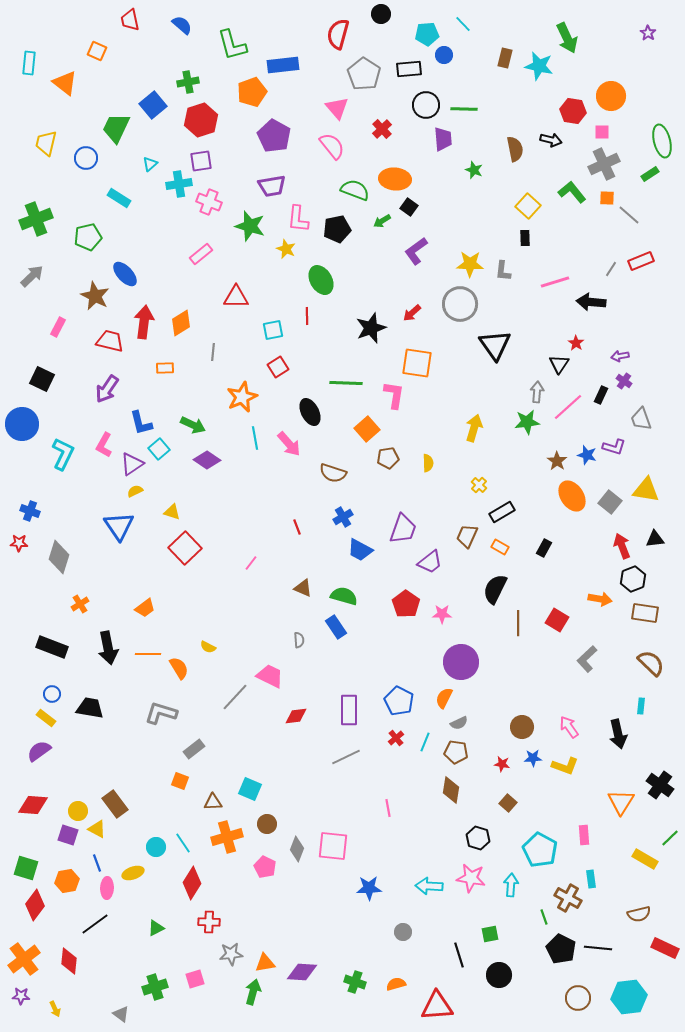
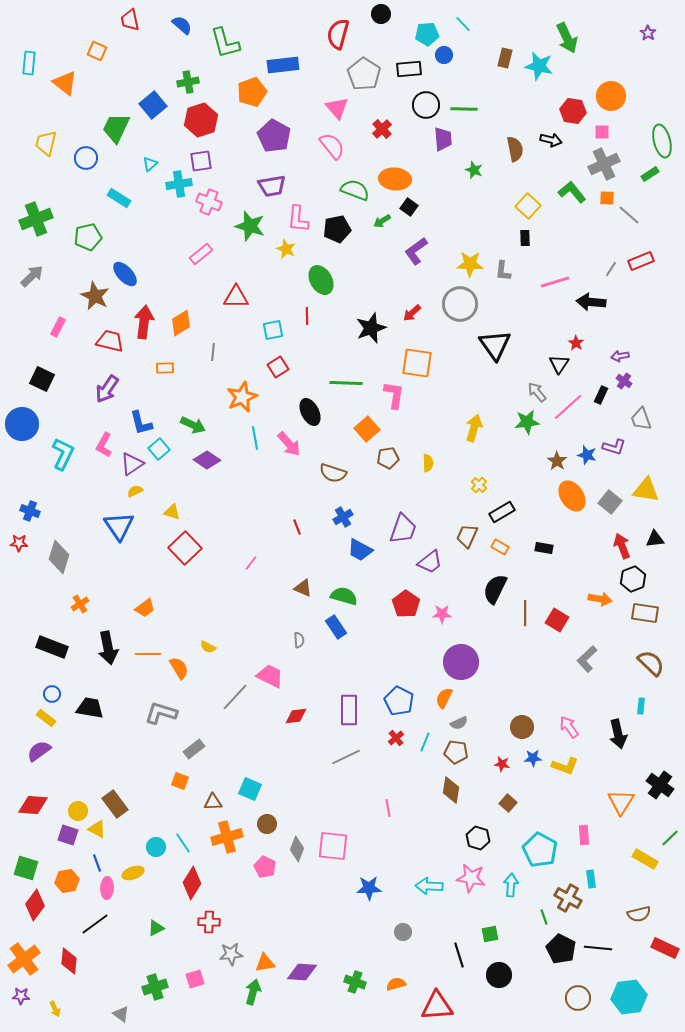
green L-shape at (232, 45): moved 7 px left, 2 px up
gray arrow at (537, 392): rotated 45 degrees counterclockwise
black rectangle at (544, 548): rotated 72 degrees clockwise
brown line at (518, 623): moved 7 px right, 10 px up
